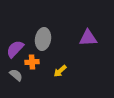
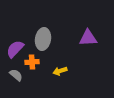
yellow arrow: rotated 24 degrees clockwise
